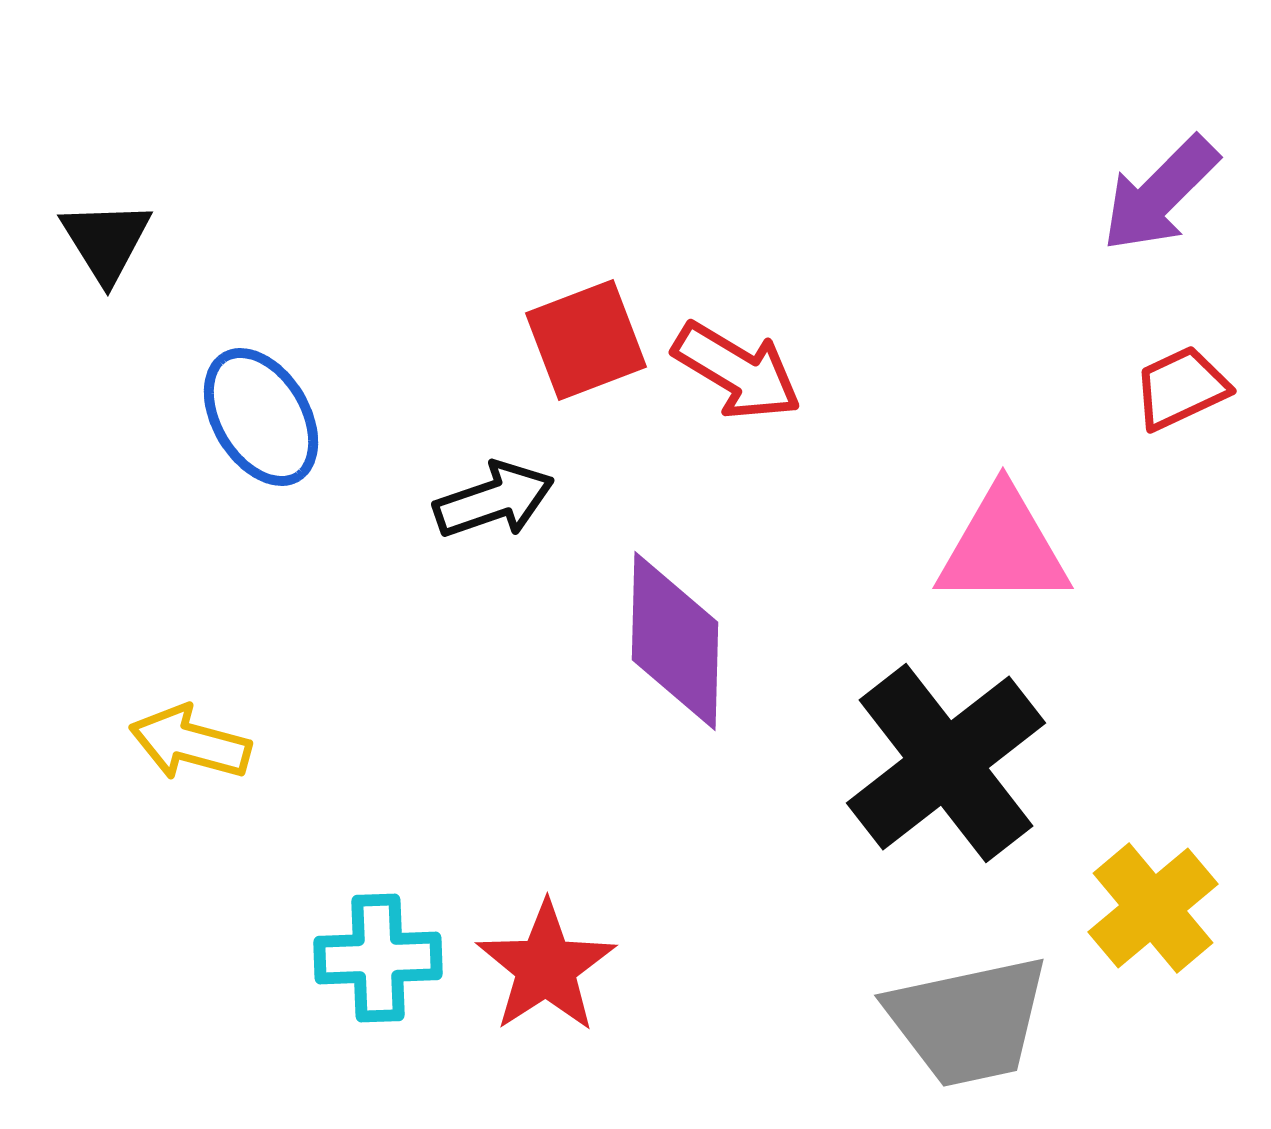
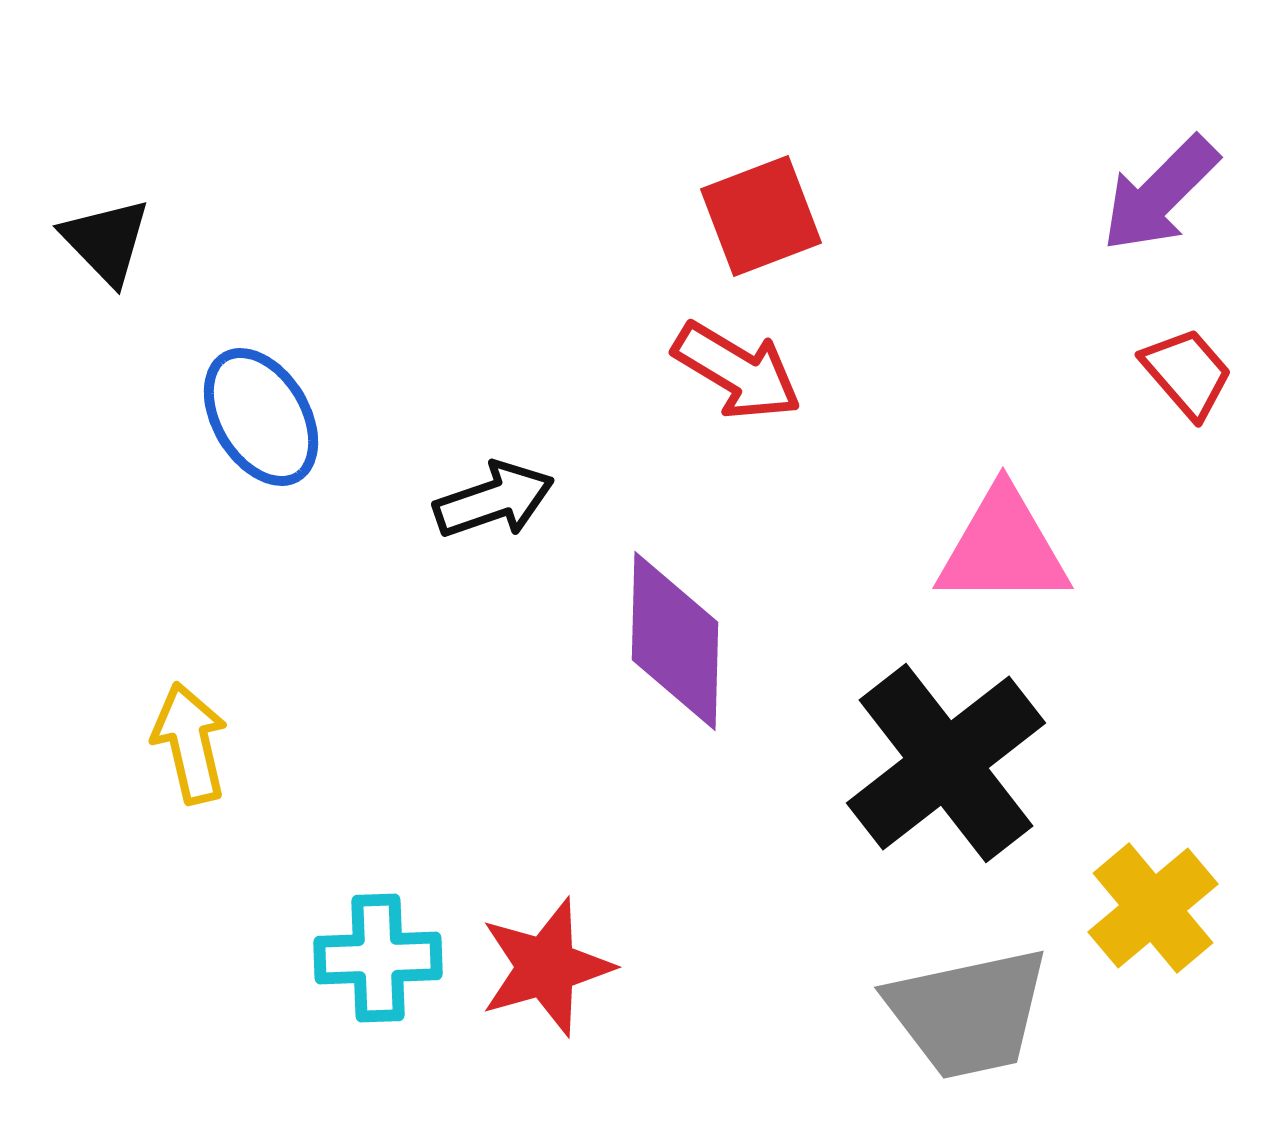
black triangle: rotated 12 degrees counterclockwise
red square: moved 175 px right, 124 px up
red trapezoid: moved 6 px right, 15 px up; rotated 74 degrees clockwise
yellow arrow: rotated 62 degrees clockwise
red star: rotated 17 degrees clockwise
gray trapezoid: moved 8 px up
